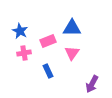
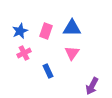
blue star: rotated 21 degrees clockwise
pink rectangle: moved 2 px left, 10 px up; rotated 49 degrees counterclockwise
pink cross: rotated 16 degrees counterclockwise
purple arrow: moved 2 px down
